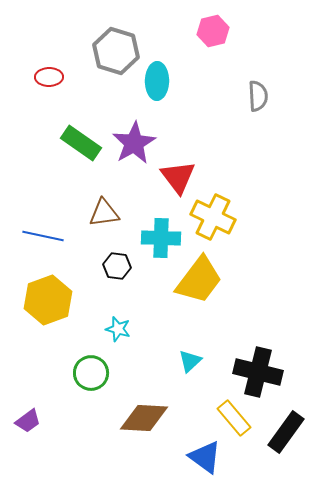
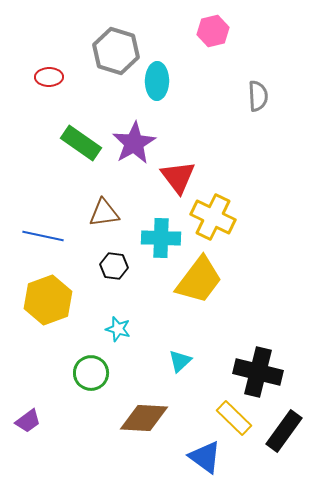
black hexagon: moved 3 px left
cyan triangle: moved 10 px left
yellow rectangle: rotated 6 degrees counterclockwise
black rectangle: moved 2 px left, 1 px up
